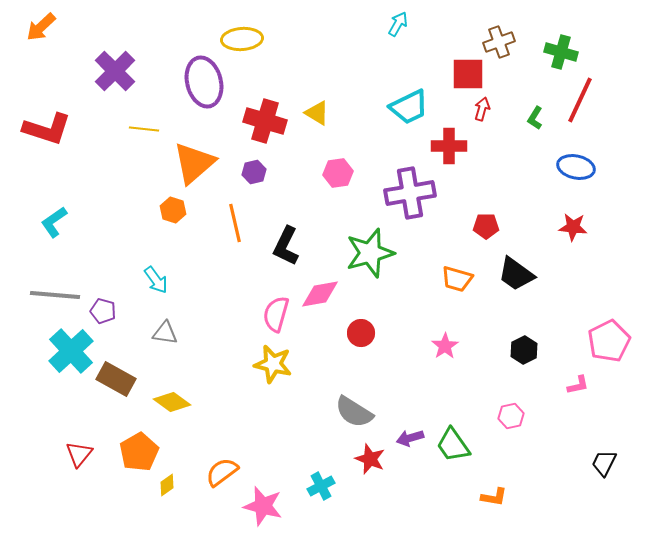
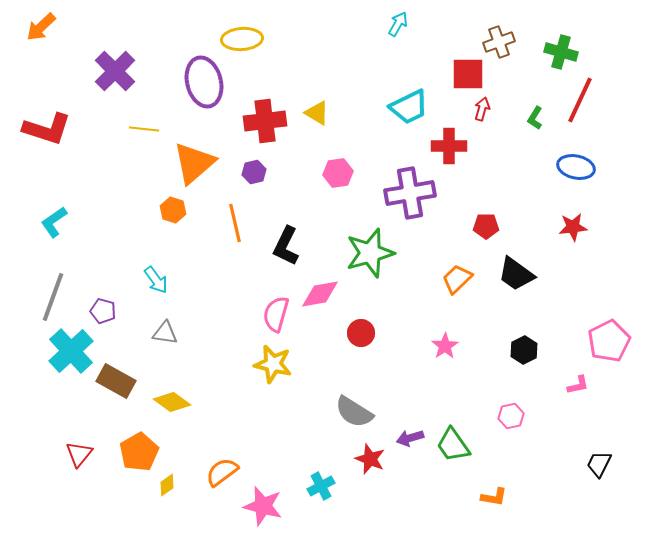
red cross at (265, 121): rotated 24 degrees counterclockwise
red star at (573, 227): rotated 12 degrees counterclockwise
orange trapezoid at (457, 279): rotated 120 degrees clockwise
gray line at (55, 295): moved 2 px left, 2 px down; rotated 75 degrees counterclockwise
brown rectangle at (116, 379): moved 2 px down
black trapezoid at (604, 463): moved 5 px left, 1 px down
